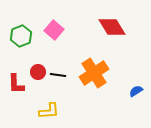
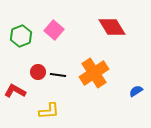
red L-shape: moved 1 px left, 7 px down; rotated 120 degrees clockwise
